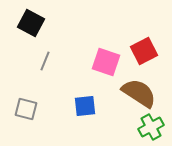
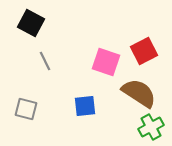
gray line: rotated 48 degrees counterclockwise
